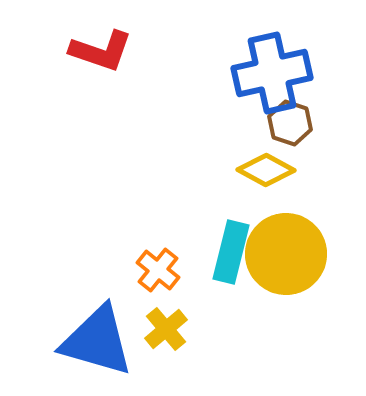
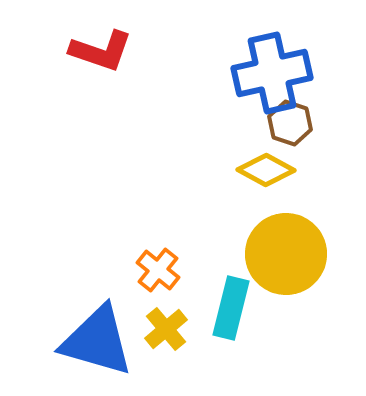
cyan rectangle: moved 56 px down
